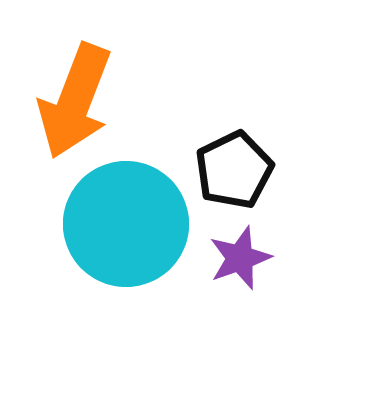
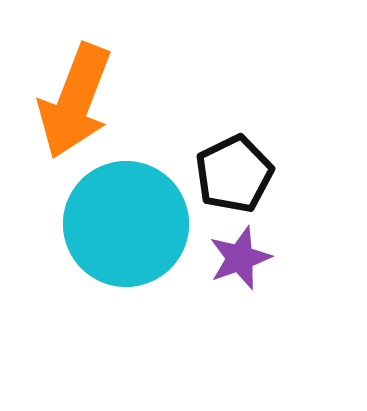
black pentagon: moved 4 px down
